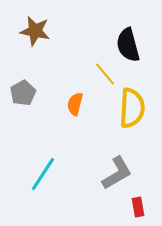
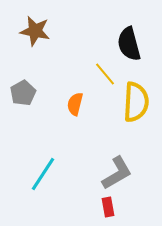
black semicircle: moved 1 px right, 1 px up
yellow semicircle: moved 4 px right, 6 px up
red rectangle: moved 30 px left
